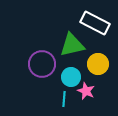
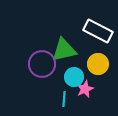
white rectangle: moved 3 px right, 8 px down
green triangle: moved 8 px left, 5 px down
cyan circle: moved 3 px right
pink star: moved 1 px left, 2 px up; rotated 24 degrees clockwise
